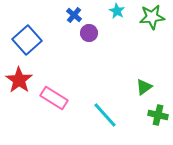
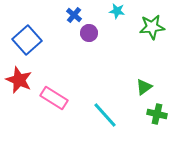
cyan star: rotated 21 degrees counterclockwise
green star: moved 10 px down
red star: rotated 12 degrees counterclockwise
green cross: moved 1 px left, 1 px up
